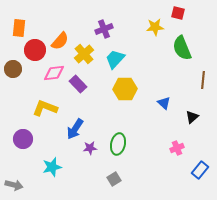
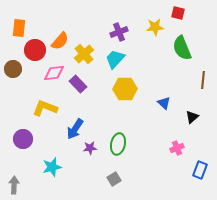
purple cross: moved 15 px right, 3 px down
blue rectangle: rotated 18 degrees counterclockwise
gray arrow: rotated 102 degrees counterclockwise
